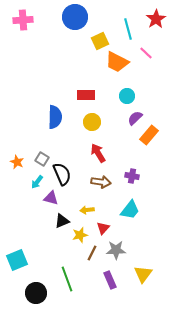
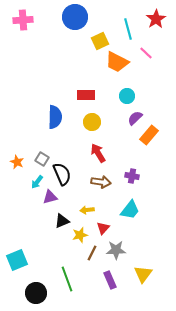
purple triangle: moved 1 px left, 1 px up; rotated 28 degrees counterclockwise
